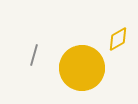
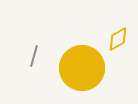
gray line: moved 1 px down
